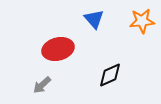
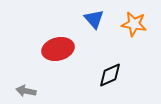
orange star: moved 8 px left, 3 px down; rotated 15 degrees clockwise
gray arrow: moved 16 px left, 6 px down; rotated 54 degrees clockwise
